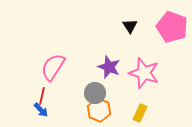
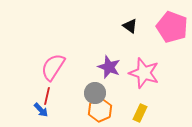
black triangle: rotated 21 degrees counterclockwise
red line: moved 5 px right
orange hexagon: moved 1 px right; rotated 15 degrees clockwise
